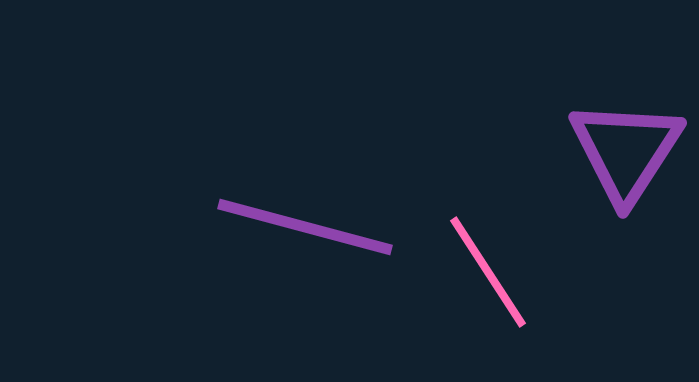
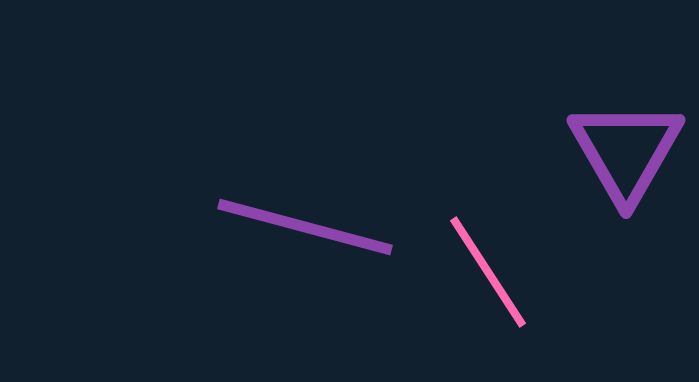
purple triangle: rotated 3 degrees counterclockwise
